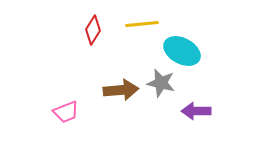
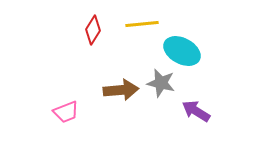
purple arrow: rotated 32 degrees clockwise
